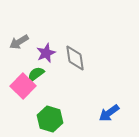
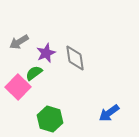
green semicircle: moved 2 px left, 1 px up
pink square: moved 5 px left, 1 px down
